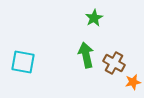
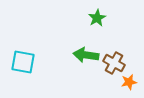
green star: moved 3 px right
green arrow: rotated 70 degrees counterclockwise
orange star: moved 4 px left
